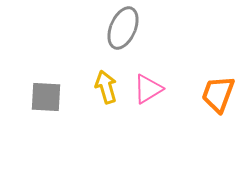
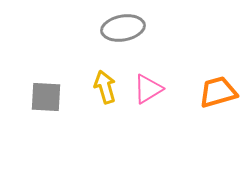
gray ellipse: rotated 57 degrees clockwise
yellow arrow: moved 1 px left
orange trapezoid: moved 2 px up; rotated 54 degrees clockwise
